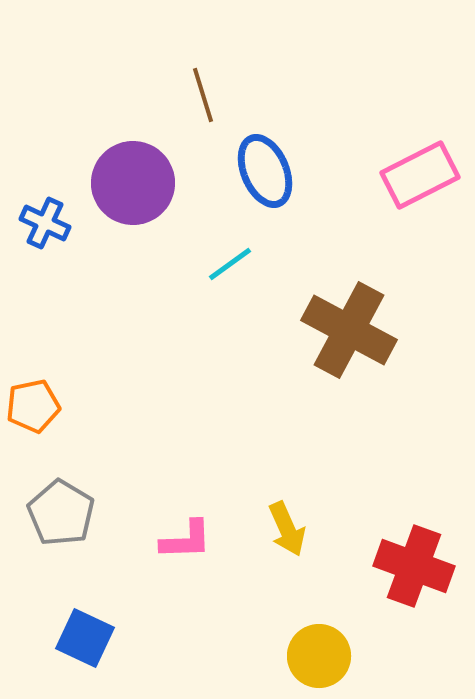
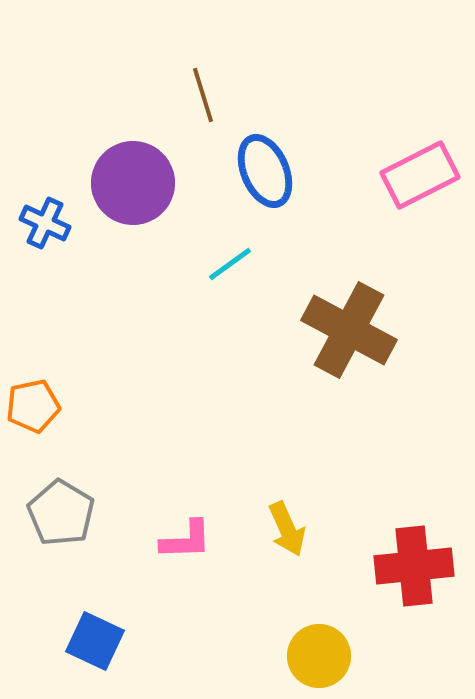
red cross: rotated 26 degrees counterclockwise
blue square: moved 10 px right, 3 px down
